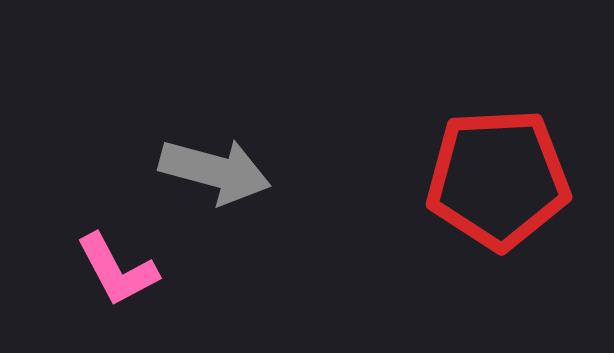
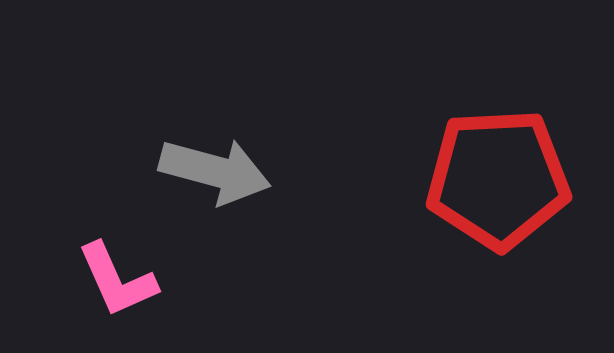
pink L-shape: moved 10 px down; rotated 4 degrees clockwise
